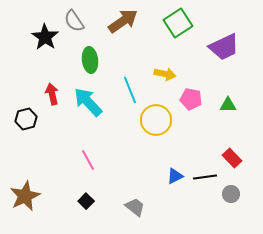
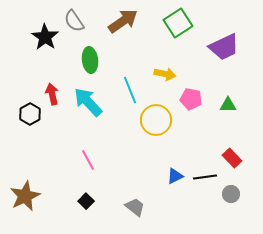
black hexagon: moved 4 px right, 5 px up; rotated 15 degrees counterclockwise
